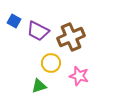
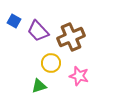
purple trapezoid: rotated 20 degrees clockwise
